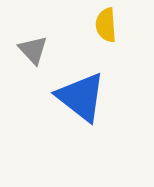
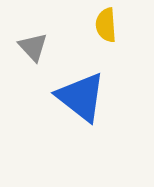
gray triangle: moved 3 px up
